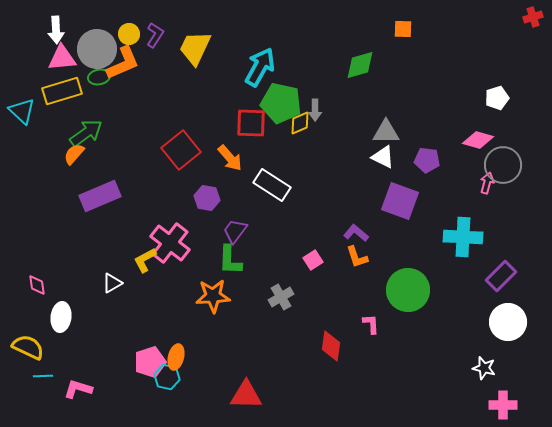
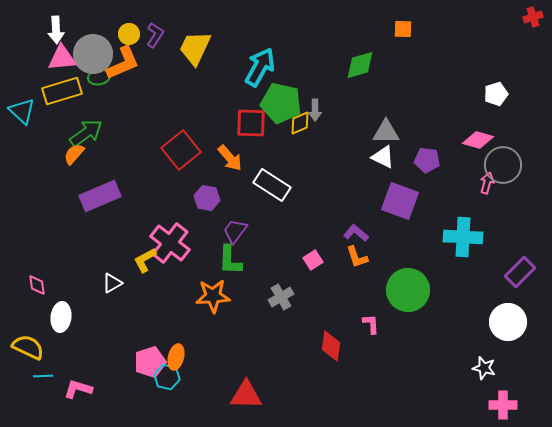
gray circle at (97, 49): moved 4 px left, 5 px down
white pentagon at (497, 98): moved 1 px left, 4 px up
purple rectangle at (501, 276): moved 19 px right, 4 px up
